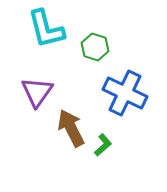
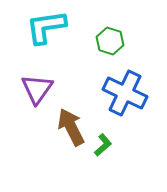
cyan L-shape: moved 2 px up; rotated 96 degrees clockwise
green hexagon: moved 15 px right, 6 px up
purple triangle: moved 3 px up
brown arrow: moved 1 px up
